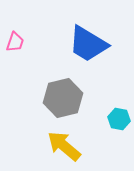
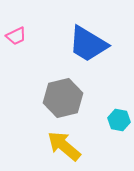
pink trapezoid: moved 1 px right, 6 px up; rotated 45 degrees clockwise
cyan hexagon: moved 1 px down
